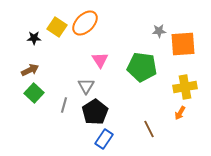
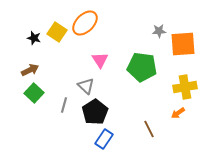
yellow square: moved 5 px down
black star: rotated 16 degrees clockwise
gray triangle: rotated 18 degrees counterclockwise
orange arrow: moved 2 px left; rotated 24 degrees clockwise
